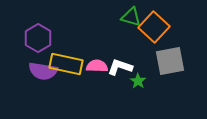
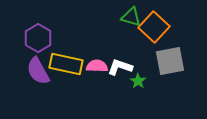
purple semicircle: moved 5 px left; rotated 52 degrees clockwise
